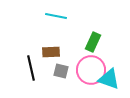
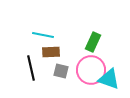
cyan line: moved 13 px left, 19 px down
